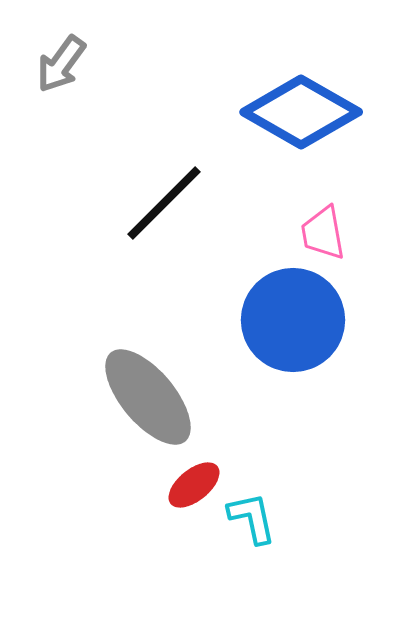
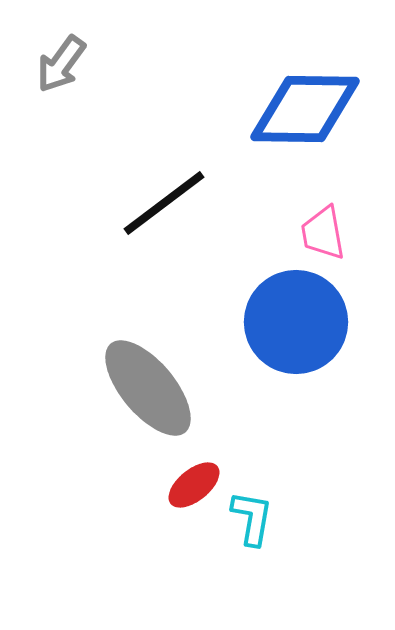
blue diamond: moved 4 px right, 3 px up; rotated 29 degrees counterclockwise
black line: rotated 8 degrees clockwise
blue circle: moved 3 px right, 2 px down
gray ellipse: moved 9 px up
cyan L-shape: rotated 22 degrees clockwise
